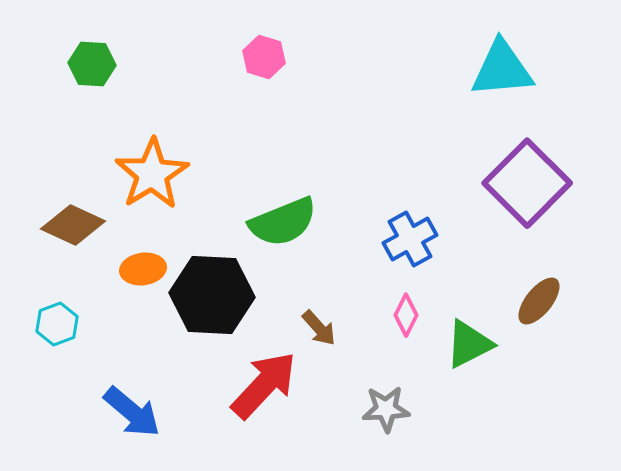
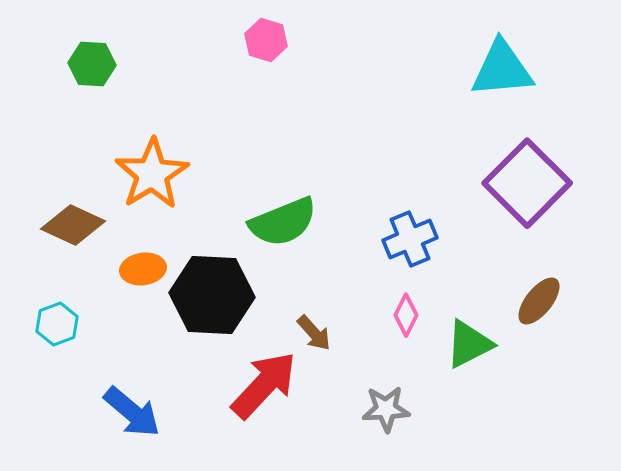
pink hexagon: moved 2 px right, 17 px up
blue cross: rotated 6 degrees clockwise
brown arrow: moved 5 px left, 5 px down
